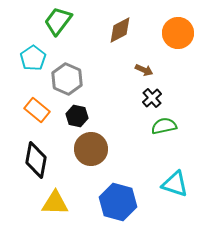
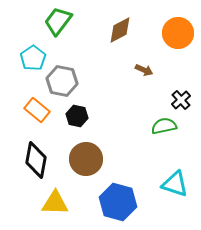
gray hexagon: moved 5 px left, 2 px down; rotated 12 degrees counterclockwise
black cross: moved 29 px right, 2 px down
brown circle: moved 5 px left, 10 px down
